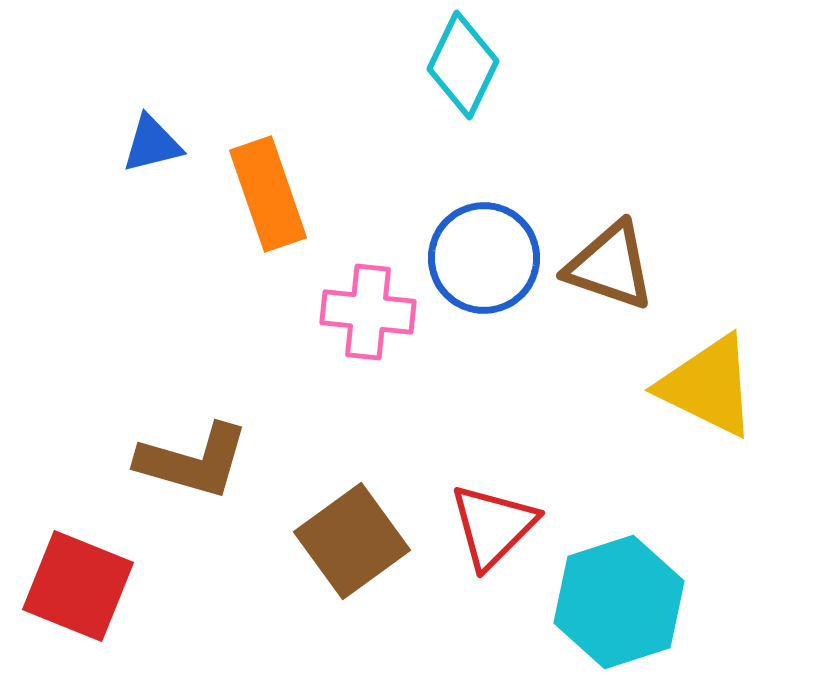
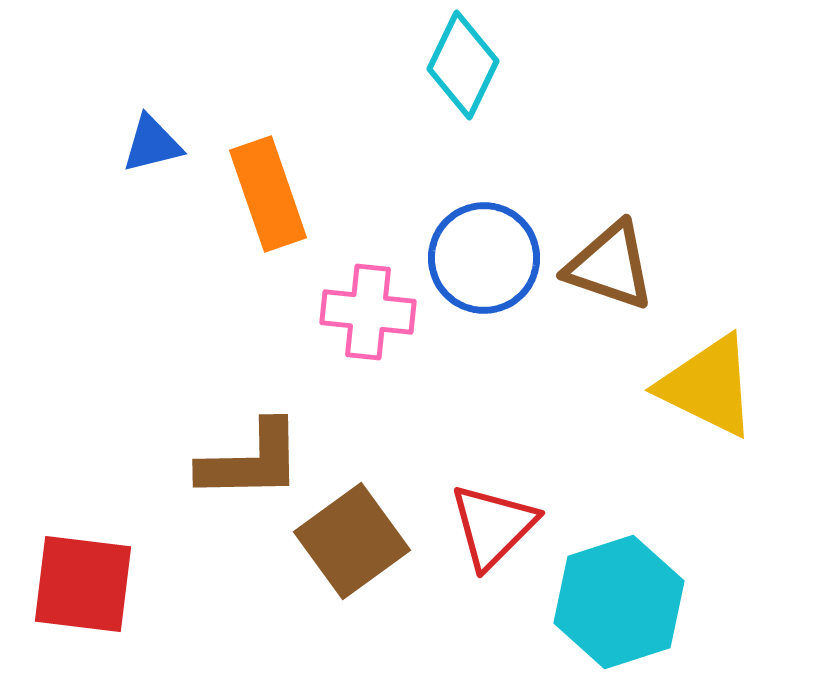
brown L-shape: moved 58 px right; rotated 17 degrees counterclockwise
red square: moved 5 px right, 2 px up; rotated 15 degrees counterclockwise
